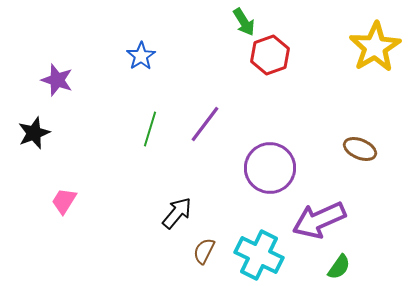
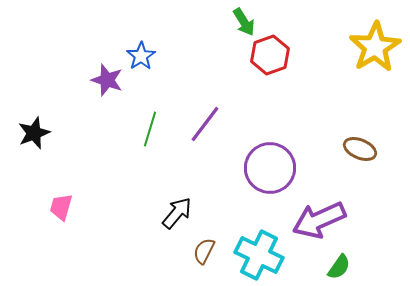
purple star: moved 50 px right
pink trapezoid: moved 3 px left, 6 px down; rotated 16 degrees counterclockwise
